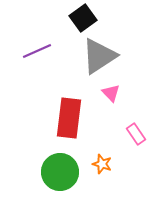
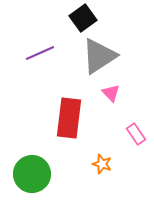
purple line: moved 3 px right, 2 px down
green circle: moved 28 px left, 2 px down
